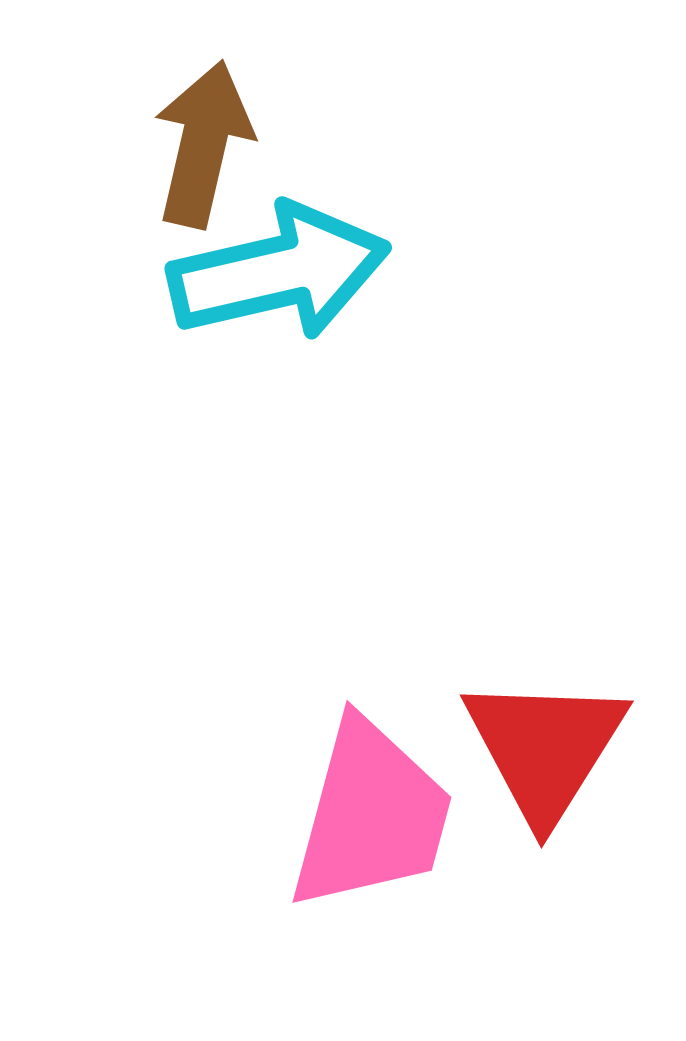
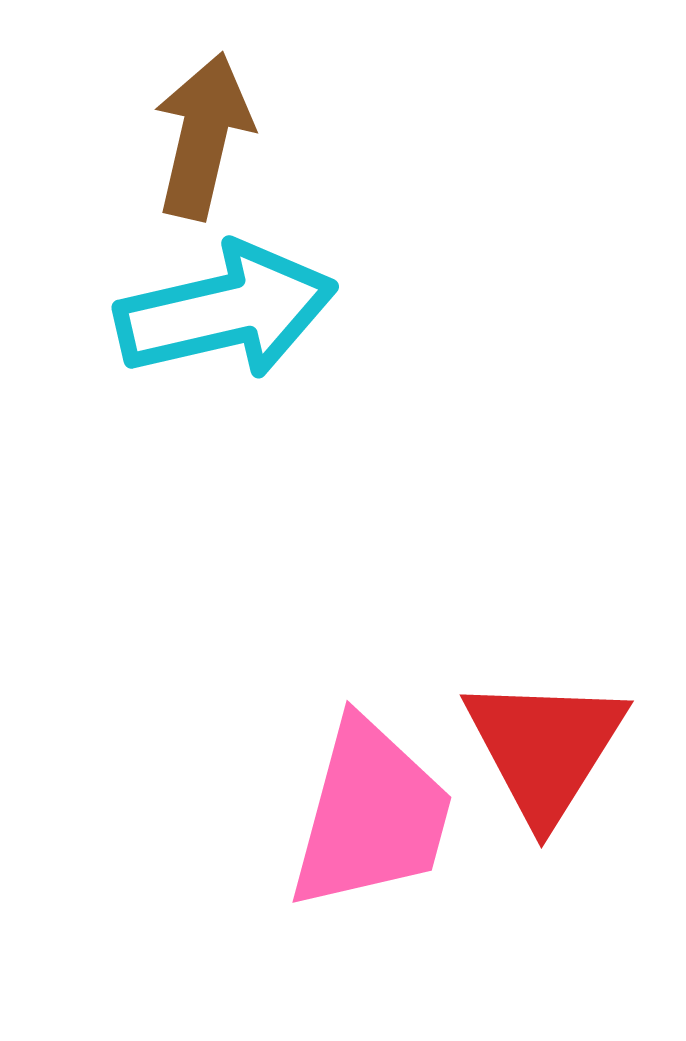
brown arrow: moved 8 px up
cyan arrow: moved 53 px left, 39 px down
